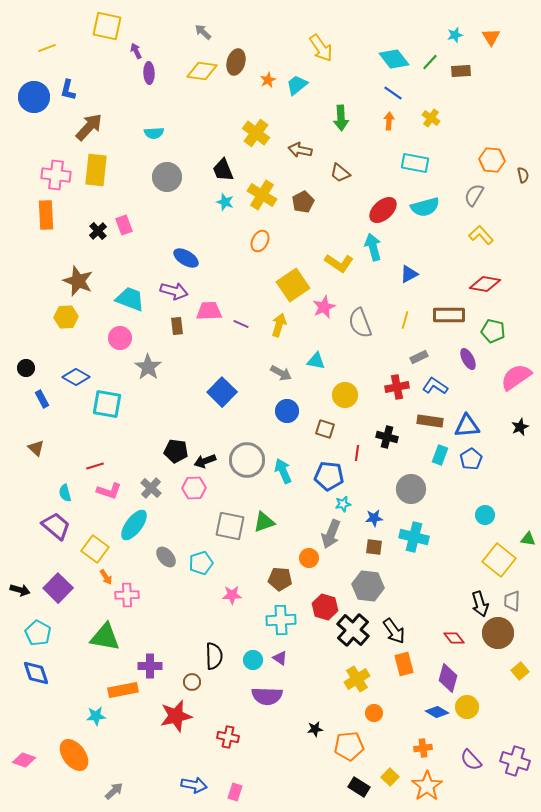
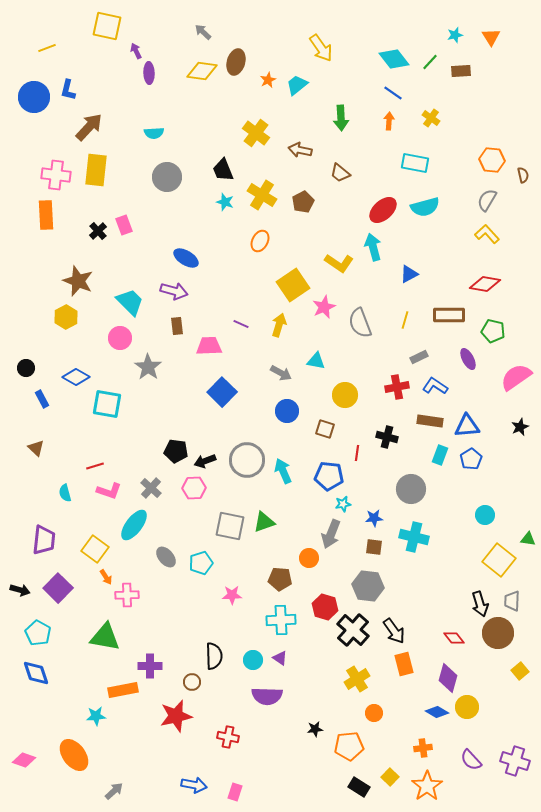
gray semicircle at (474, 195): moved 13 px right, 5 px down
yellow L-shape at (481, 235): moved 6 px right, 1 px up
cyan trapezoid at (130, 299): moved 3 px down; rotated 24 degrees clockwise
pink trapezoid at (209, 311): moved 35 px down
yellow hexagon at (66, 317): rotated 25 degrees counterclockwise
purple trapezoid at (56, 526): moved 12 px left, 14 px down; rotated 56 degrees clockwise
